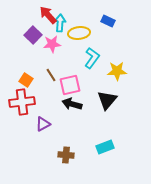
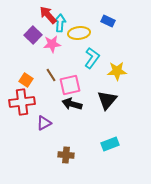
purple triangle: moved 1 px right, 1 px up
cyan rectangle: moved 5 px right, 3 px up
